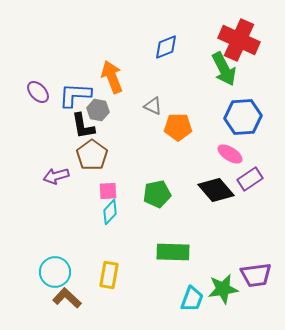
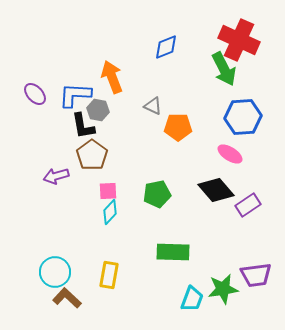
purple ellipse: moved 3 px left, 2 px down
purple rectangle: moved 2 px left, 26 px down
